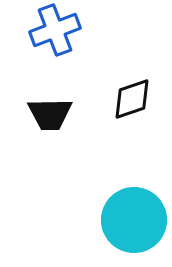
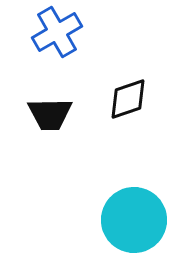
blue cross: moved 2 px right, 2 px down; rotated 9 degrees counterclockwise
black diamond: moved 4 px left
